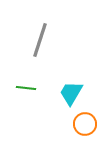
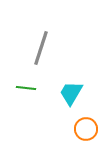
gray line: moved 1 px right, 8 px down
orange circle: moved 1 px right, 5 px down
